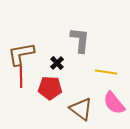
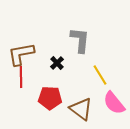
yellow line: moved 6 px left, 3 px down; rotated 50 degrees clockwise
red pentagon: moved 10 px down
